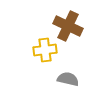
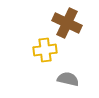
brown cross: moved 1 px left, 3 px up
